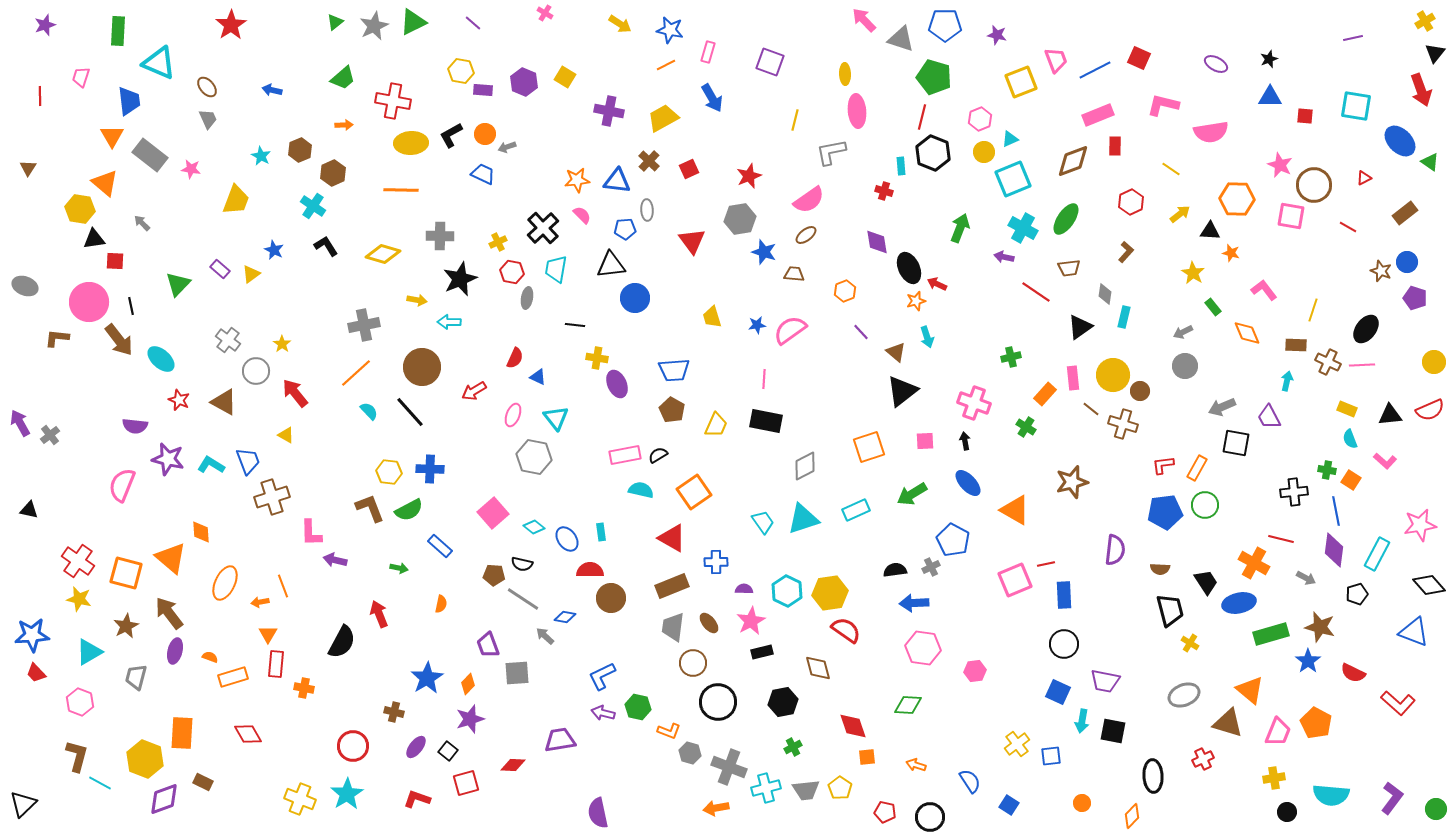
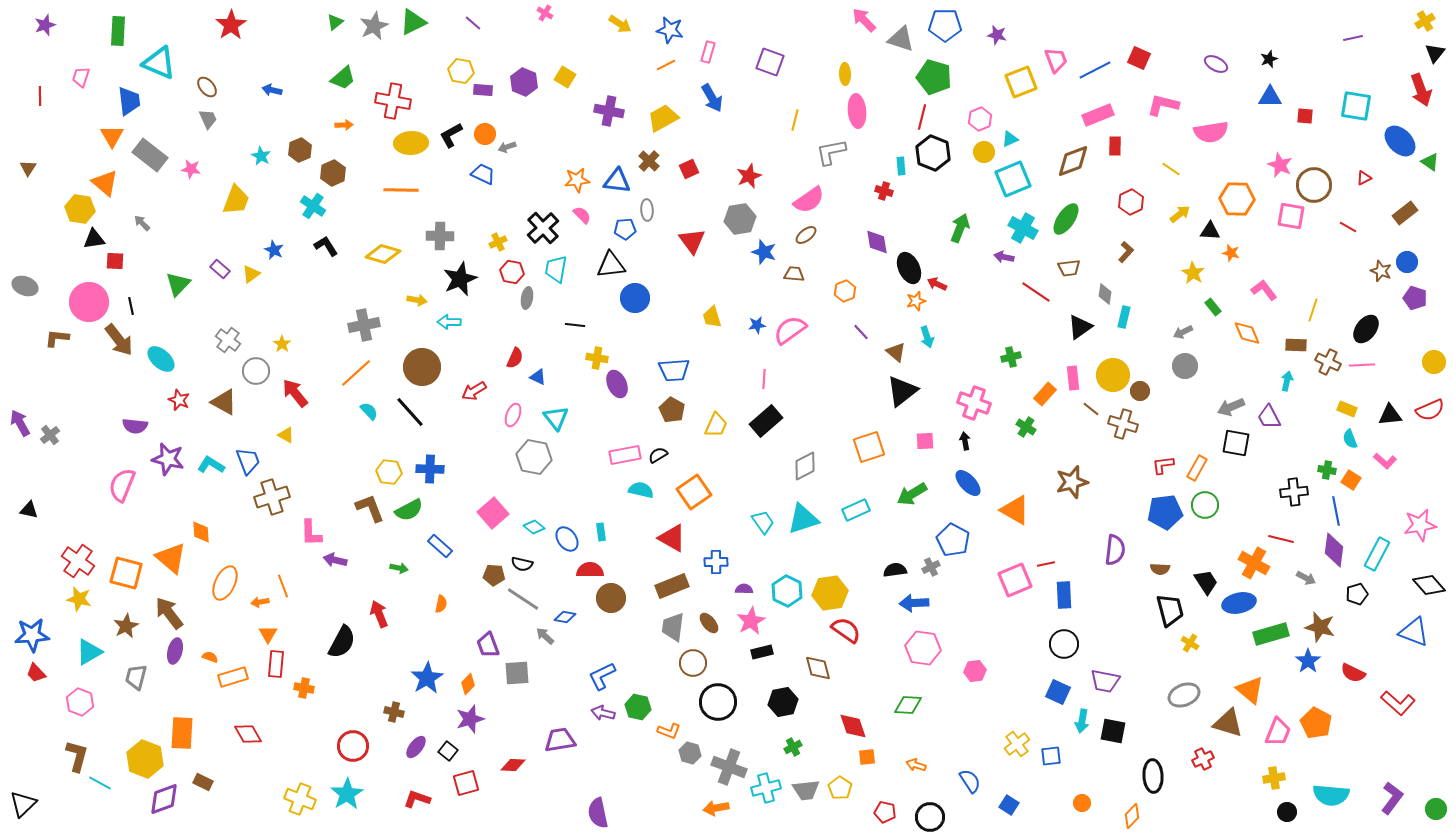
gray arrow at (1222, 407): moved 9 px right
black rectangle at (766, 421): rotated 52 degrees counterclockwise
